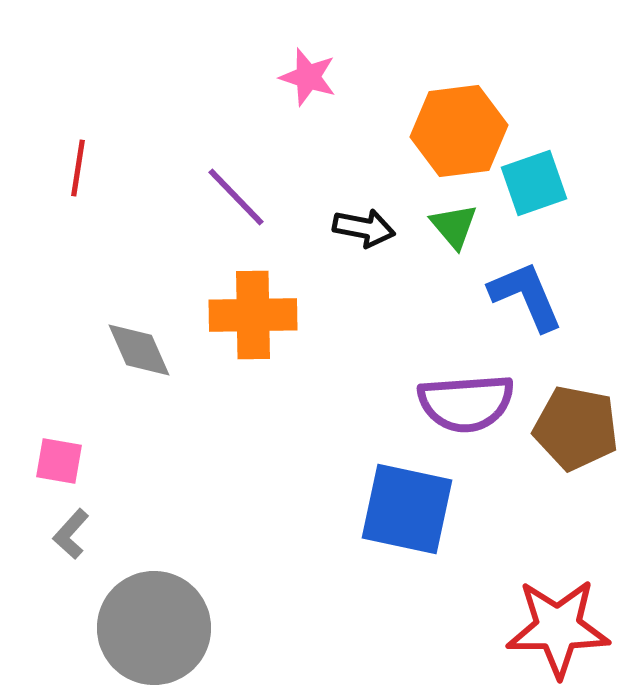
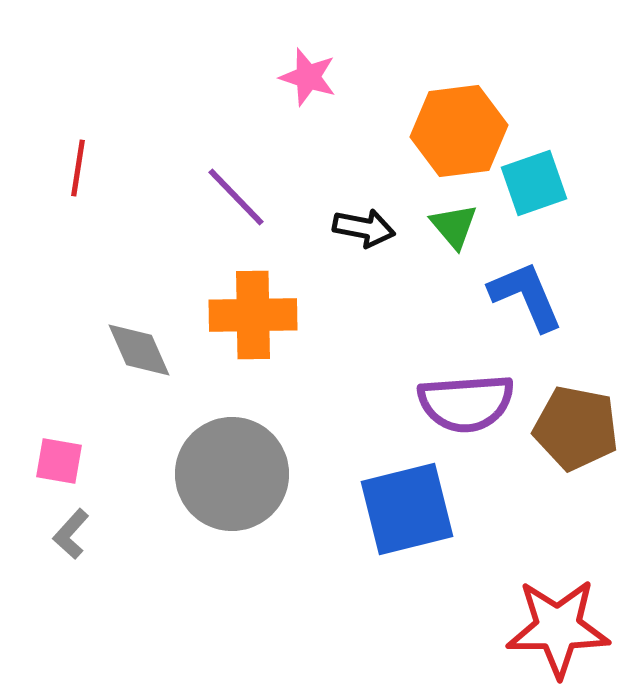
blue square: rotated 26 degrees counterclockwise
gray circle: moved 78 px right, 154 px up
